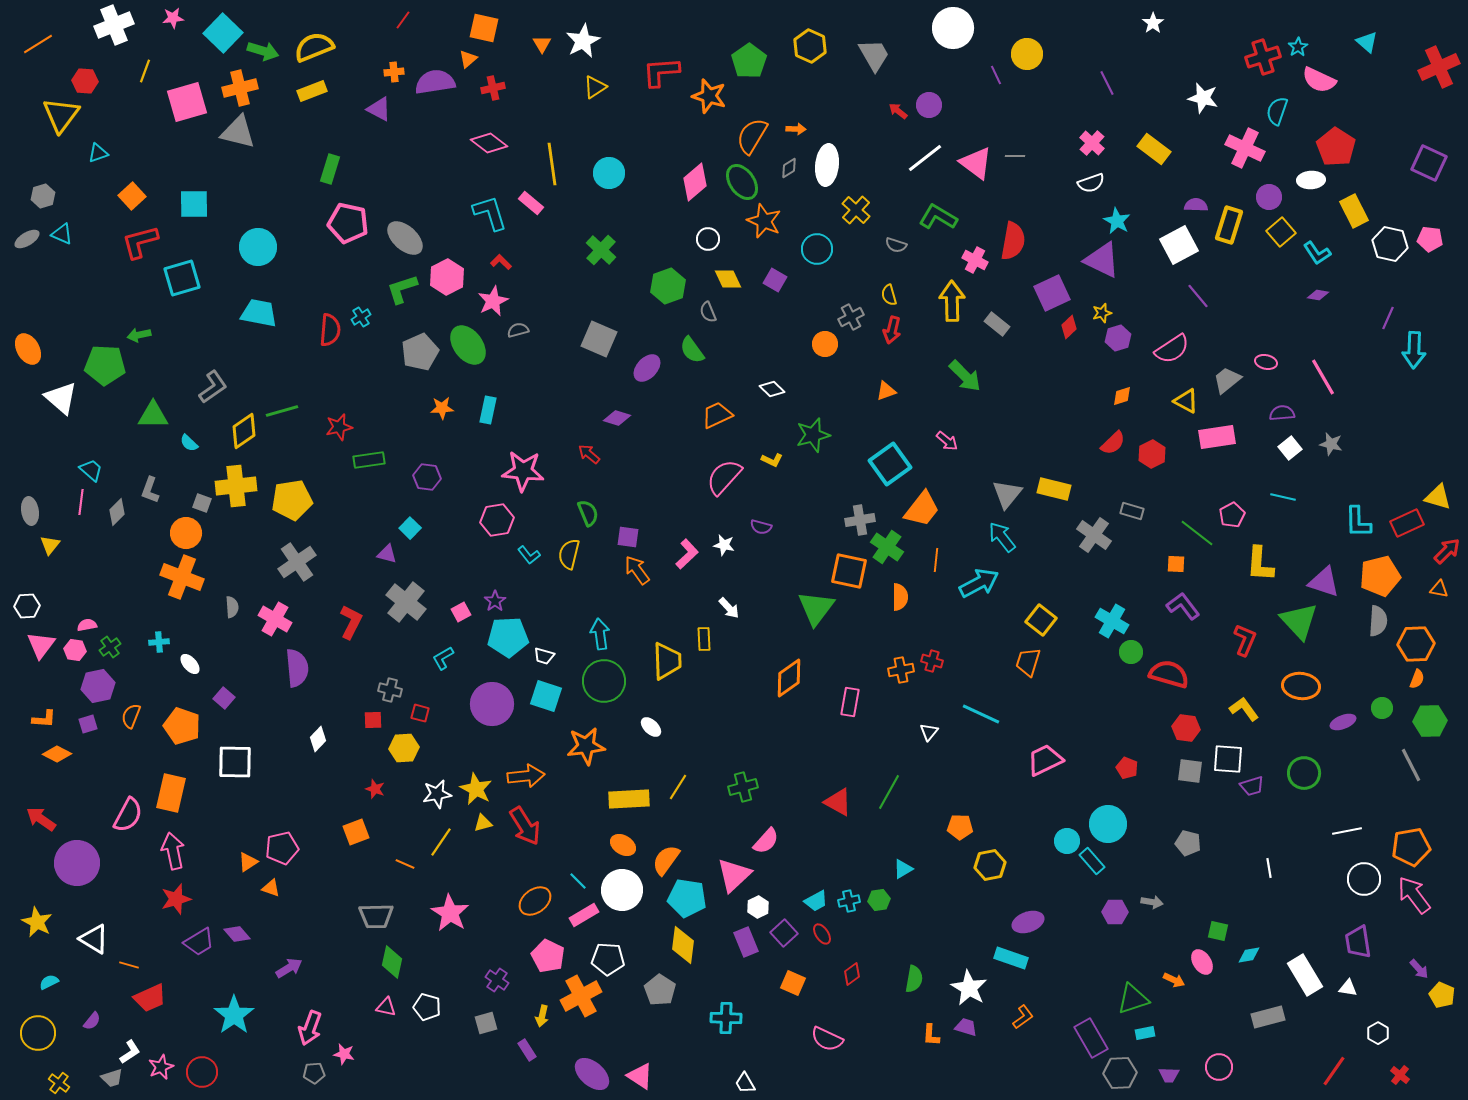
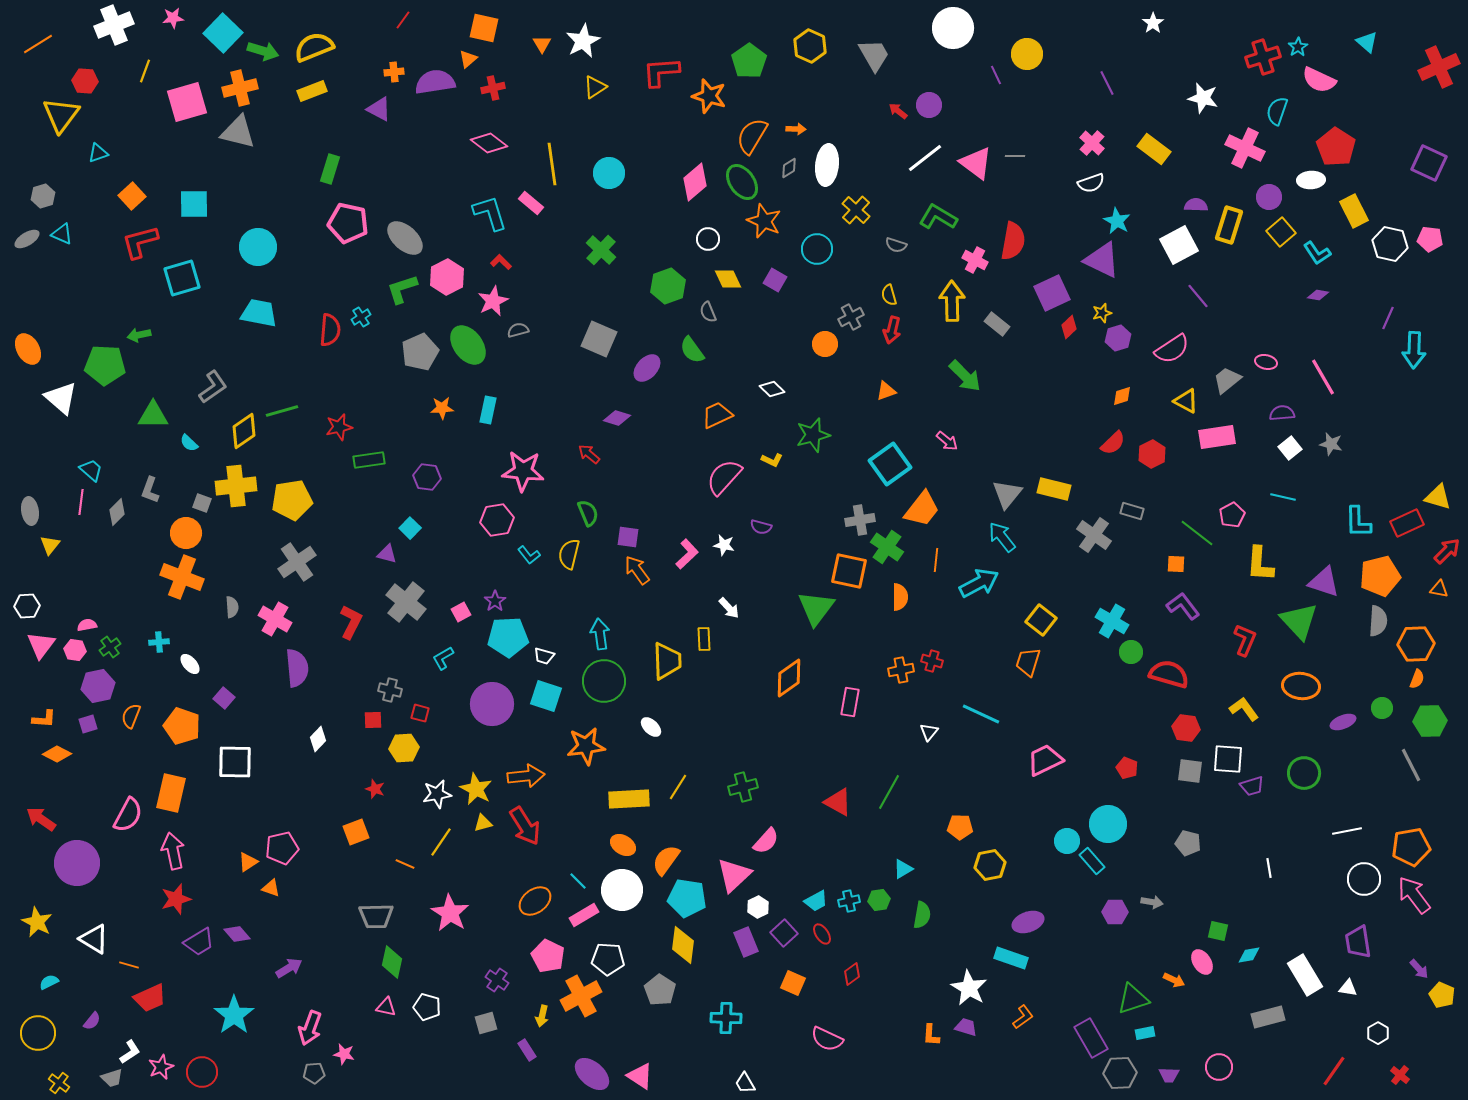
green semicircle at (914, 979): moved 8 px right, 64 px up
